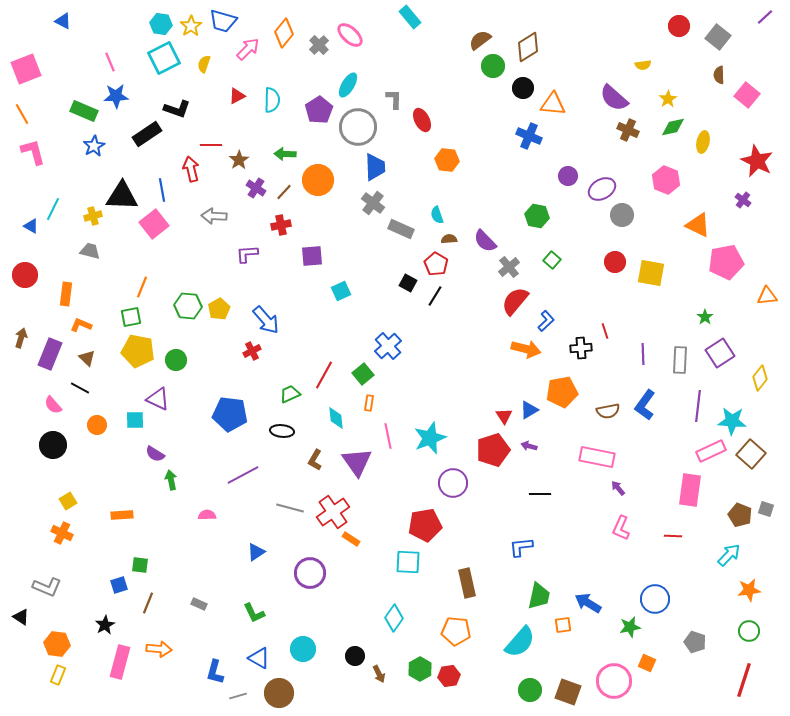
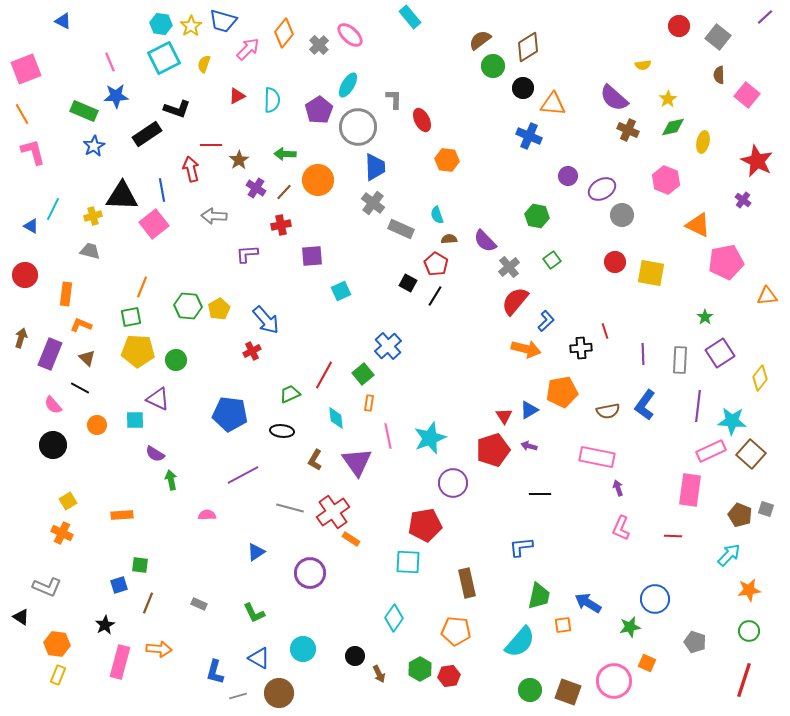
green square at (552, 260): rotated 12 degrees clockwise
yellow pentagon at (138, 351): rotated 8 degrees counterclockwise
purple arrow at (618, 488): rotated 21 degrees clockwise
